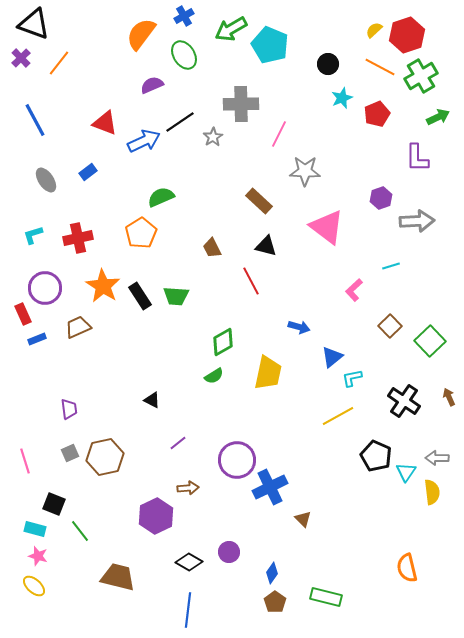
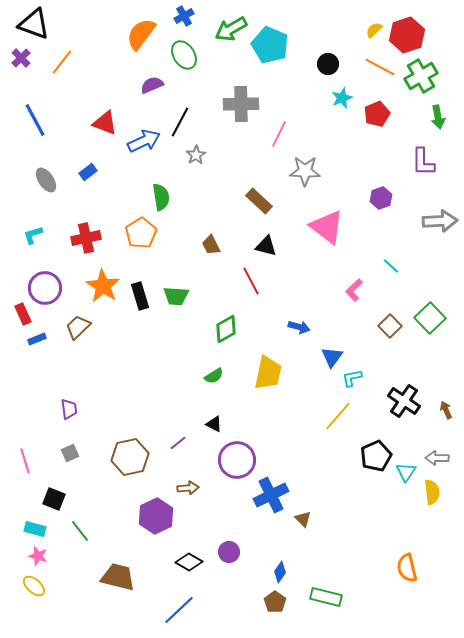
orange line at (59, 63): moved 3 px right, 1 px up
green arrow at (438, 117): rotated 105 degrees clockwise
black line at (180, 122): rotated 28 degrees counterclockwise
gray star at (213, 137): moved 17 px left, 18 px down
purple L-shape at (417, 158): moved 6 px right, 4 px down
green semicircle at (161, 197): rotated 104 degrees clockwise
gray arrow at (417, 221): moved 23 px right
red cross at (78, 238): moved 8 px right
brown trapezoid at (212, 248): moved 1 px left, 3 px up
cyan line at (391, 266): rotated 60 degrees clockwise
black rectangle at (140, 296): rotated 16 degrees clockwise
brown trapezoid at (78, 327): rotated 20 degrees counterclockwise
green square at (430, 341): moved 23 px up
green diamond at (223, 342): moved 3 px right, 13 px up
blue triangle at (332, 357): rotated 15 degrees counterclockwise
brown arrow at (449, 397): moved 3 px left, 13 px down
black triangle at (152, 400): moved 62 px right, 24 px down
yellow line at (338, 416): rotated 20 degrees counterclockwise
black pentagon at (376, 456): rotated 24 degrees clockwise
brown hexagon at (105, 457): moved 25 px right
blue cross at (270, 487): moved 1 px right, 8 px down
black square at (54, 504): moved 5 px up
blue diamond at (272, 573): moved 8 px right, 1 px up
blue line at (188, 610): moved 9 px left; rotated 40 degrees clockwise
